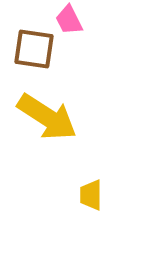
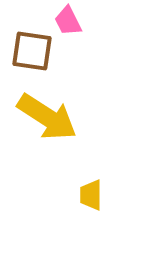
pink trapezoid: moved 1 px left, 1 px down
brown square: moved 2 px left, 2 px down
